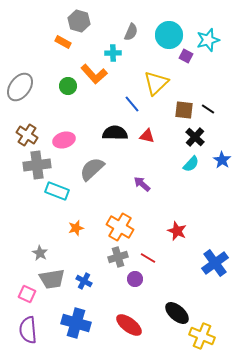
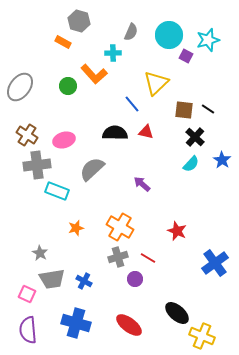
red triangle at (147, 136): moved 1 px left, 4 px up
